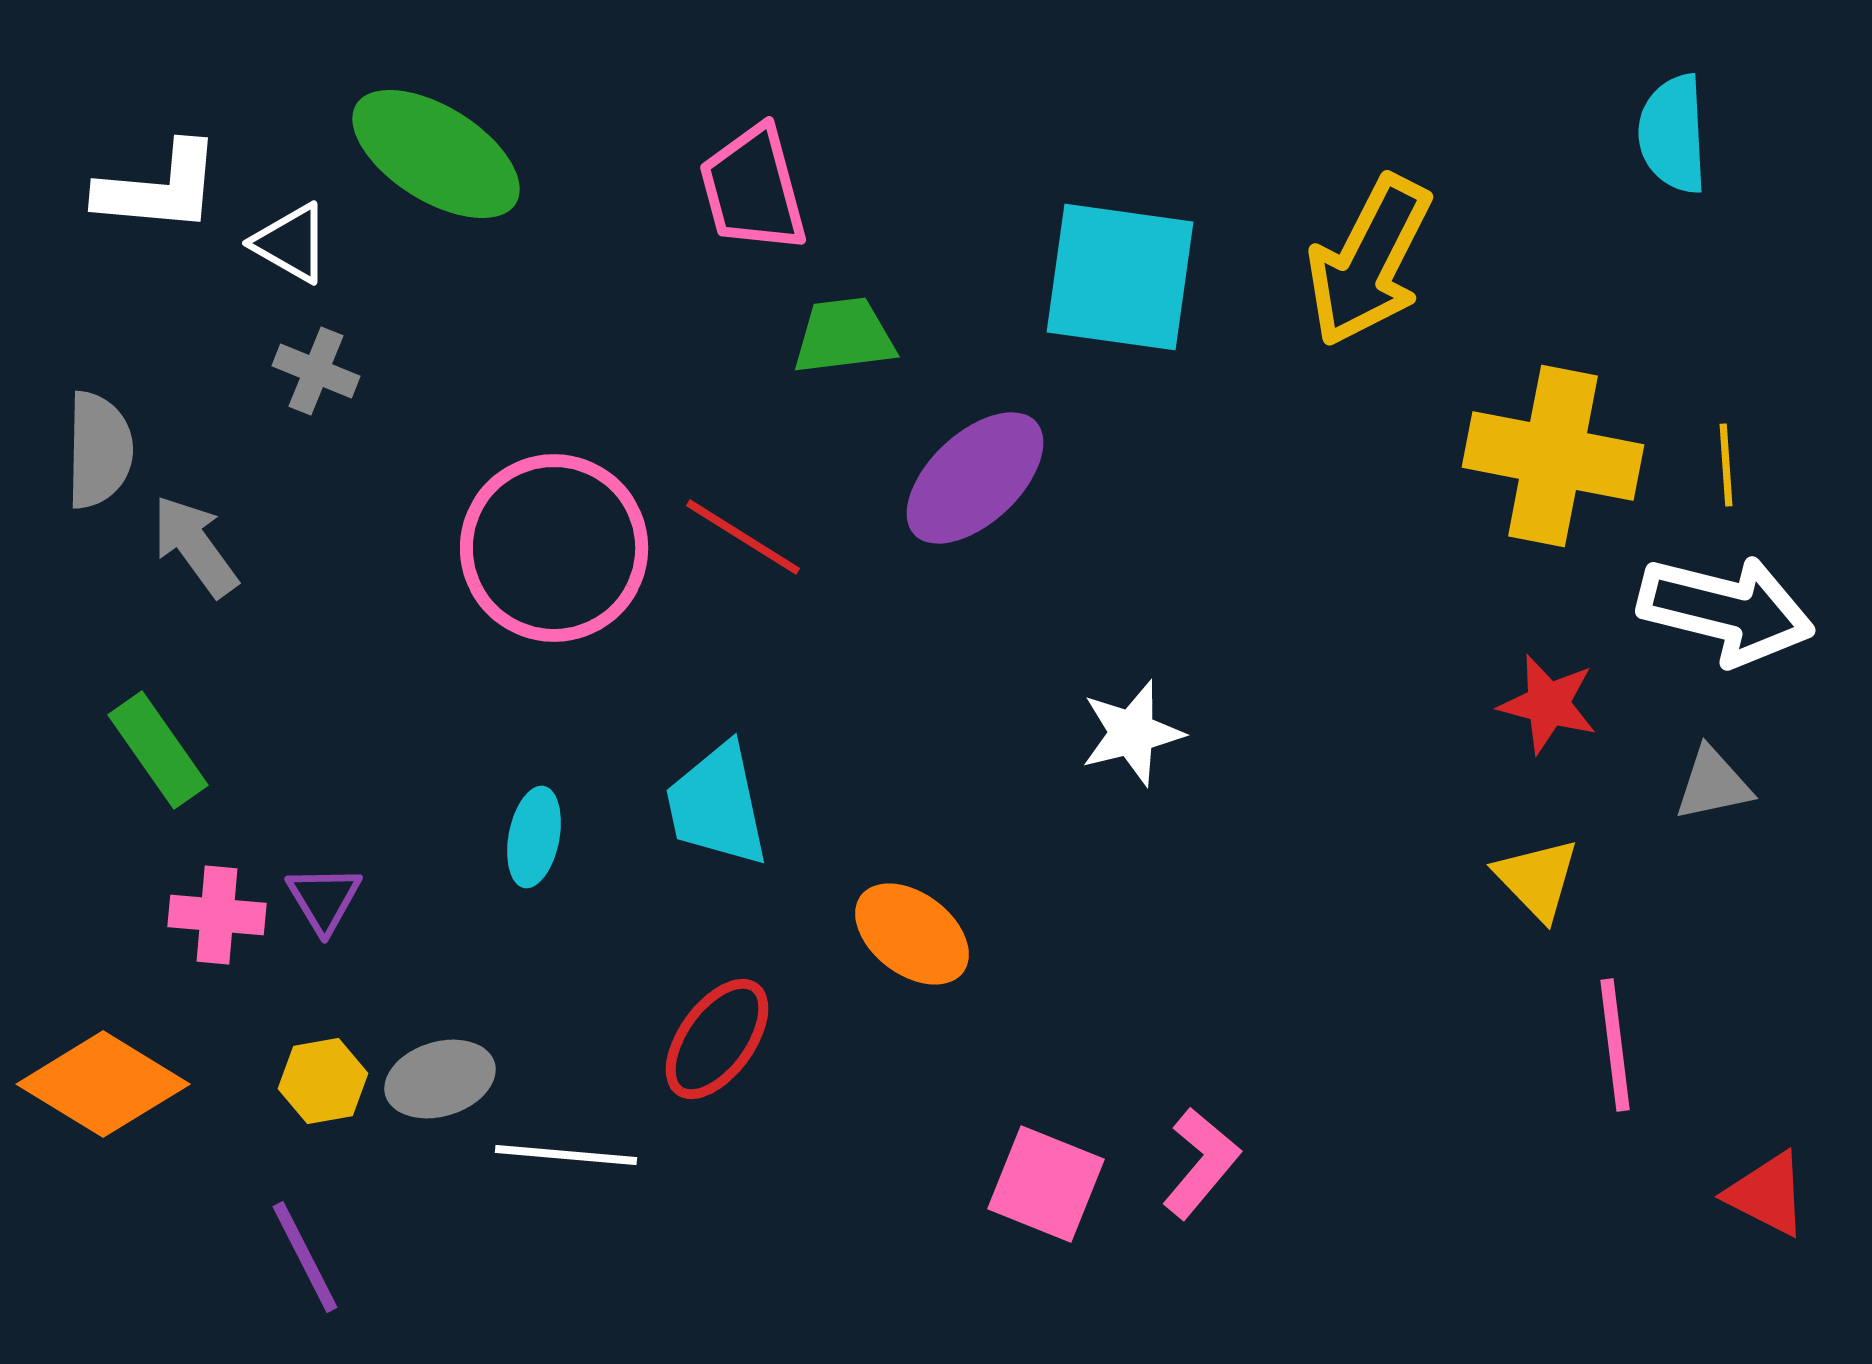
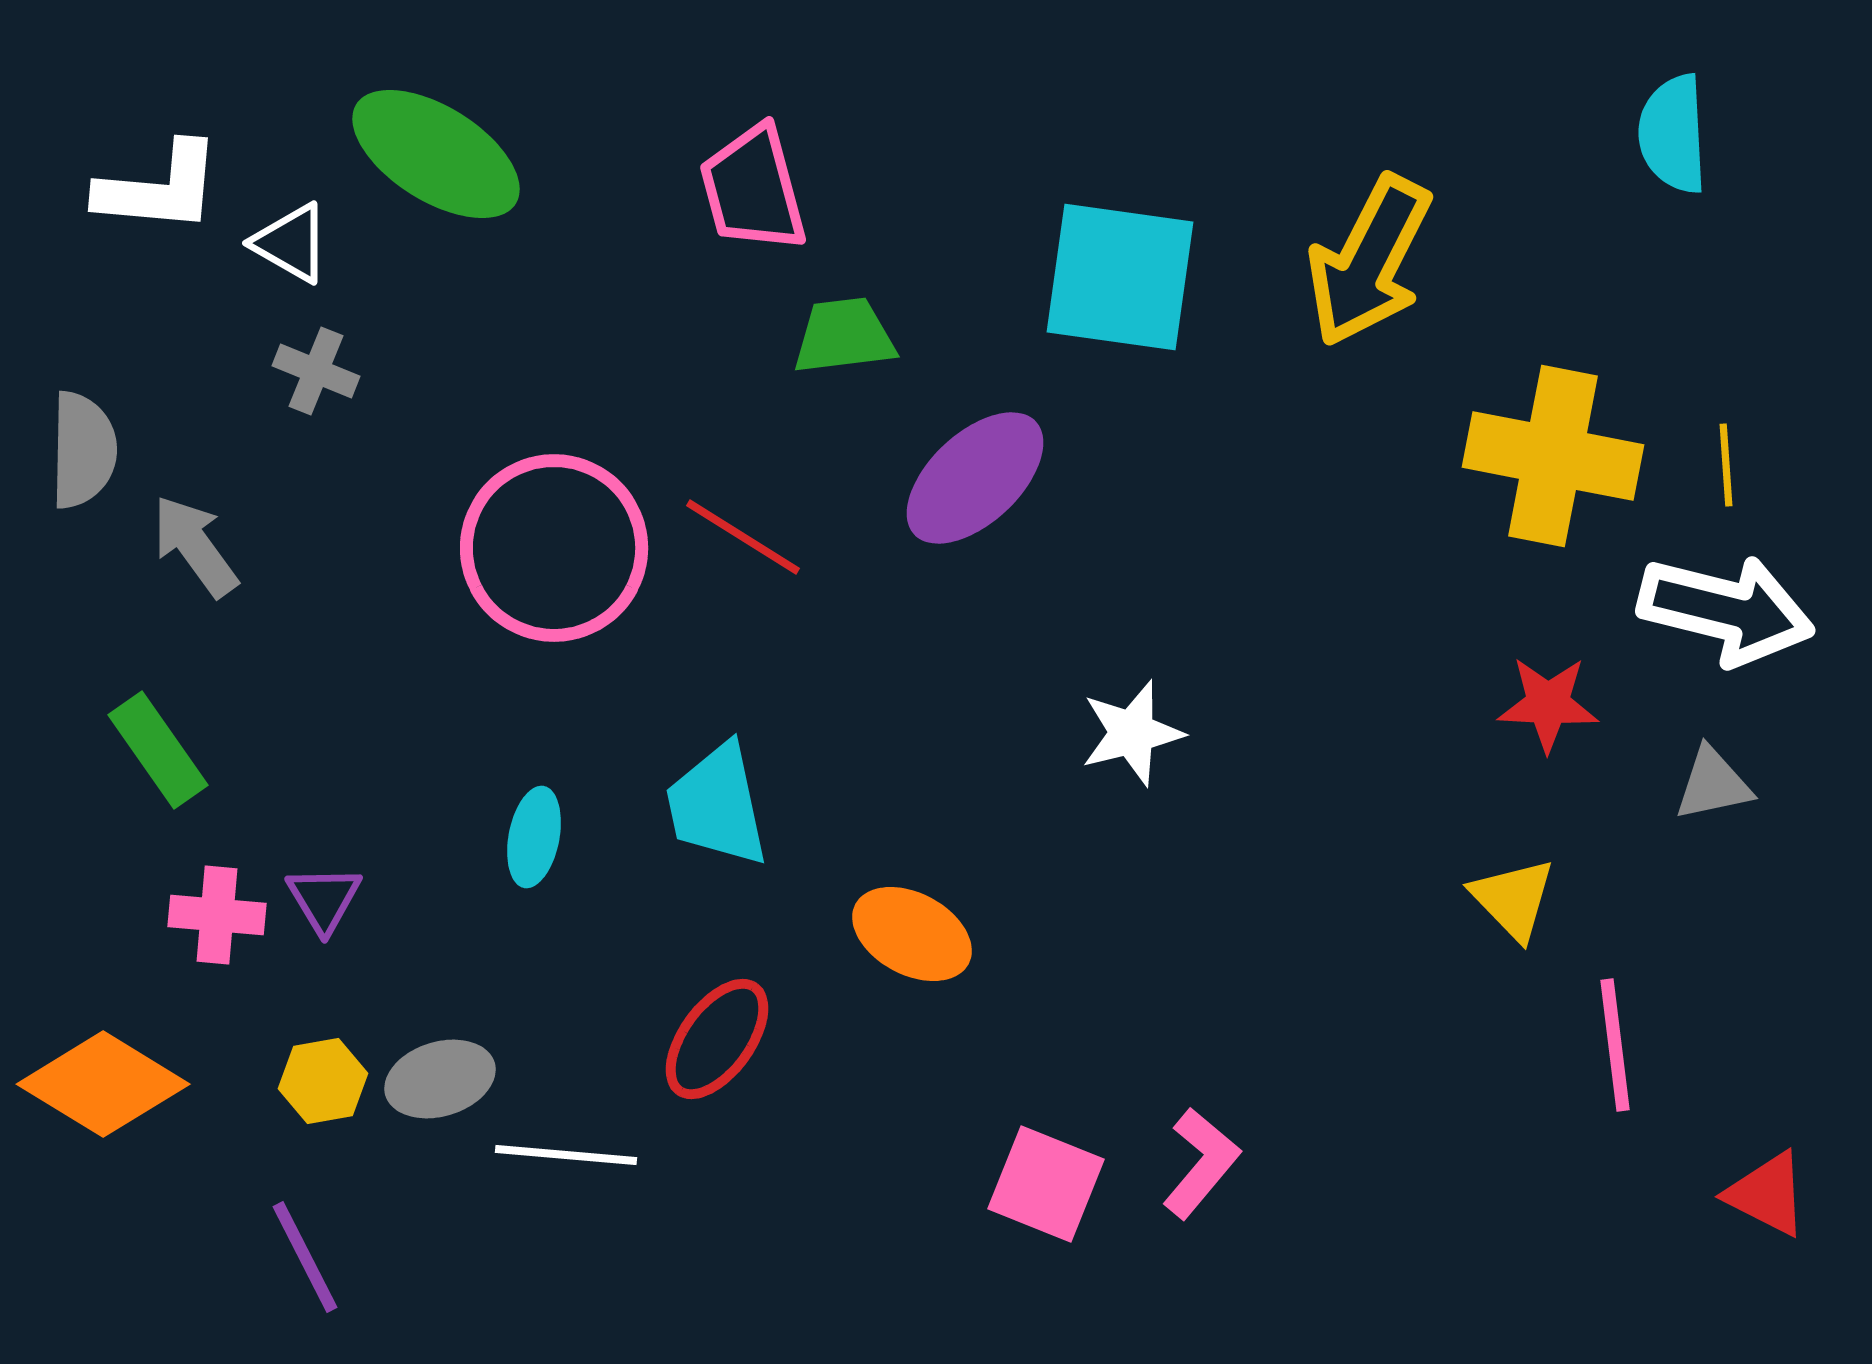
gray semicircle: moved 16 px left
red star: rotated 12 degrees counterclockwise
yellow triangle: moved 24 px left, 20 px down
orange ellipse: rotated 9 degrees counterclockwise
